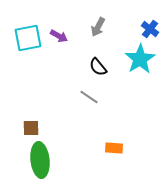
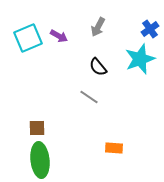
blue cross: rotated 18 degrees clockwise
cyan square: rotated 12 degrees counterclockwise
cyan star: rotated 12 degrees clockwise
brown square: moved 6 px right
